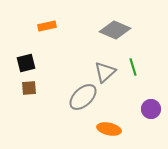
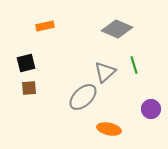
orange rectangle: moved 2 px left
gray diamond: moved 2 px right, 1 px up
green line: moved 1 px right, 2 px up
